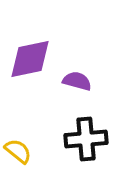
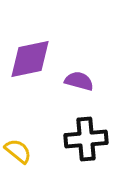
purple semicircle: moved 2 px right
